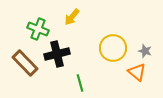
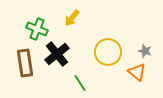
yellow arrow: moved 1 px down
green cross: moved 1 px left
yellow circle: moved 5 px left, 4 px down
black cross: rotated 25 degrees counterclockwise
brown rectangle: rotated 36 degrees clockwise
green line: rotated 18 degrees counterclockwise
